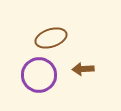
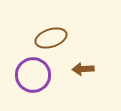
purple circle: moved 6 px left
